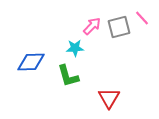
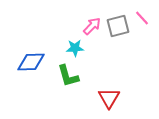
gray square: moved 1 px left, 1 px up
